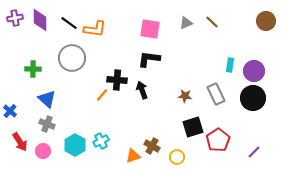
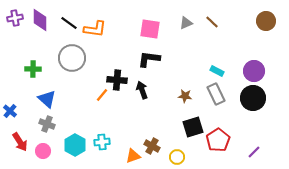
cyan rectangle: moved 13 px left, 6 px down; rotated 72 degrees counterclockwise
cyan cross: moved 1 px right, 1 px down; rotated 21 degrees clockwise
